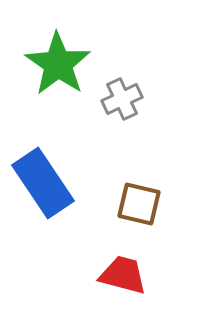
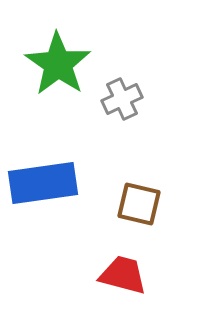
blue rectangle: rotated 64 degrees counterclockwise
